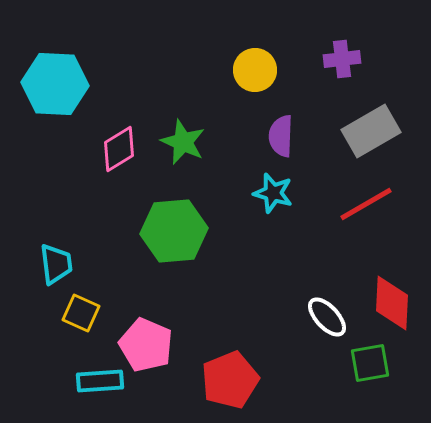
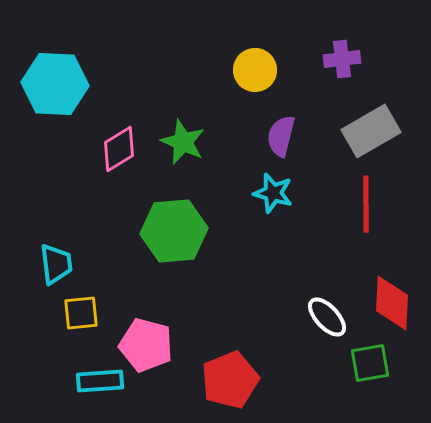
purple semicircle: rotated 12 degrees clockwise
red line: rotated 60 degrees counterclockwise
yellow square: rotated 30 degrees counterclockwise
pink pentagon: rotated 8 degrees counterclockwise
